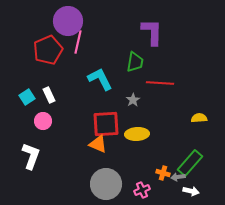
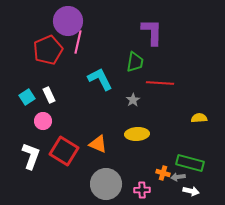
red square: moved 42 px left, 27 px down; rotated 36 degrees clockwise
green rectangle: rotated 64 degrees clockwise
pink cross: rotated 21 degrees clockwise
